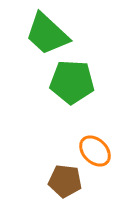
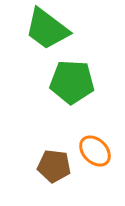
green trapezoid: moved 5 px up; rotated 6 degrees counterclockwise
brown pentagon: moved 11 px left, 15 px up
